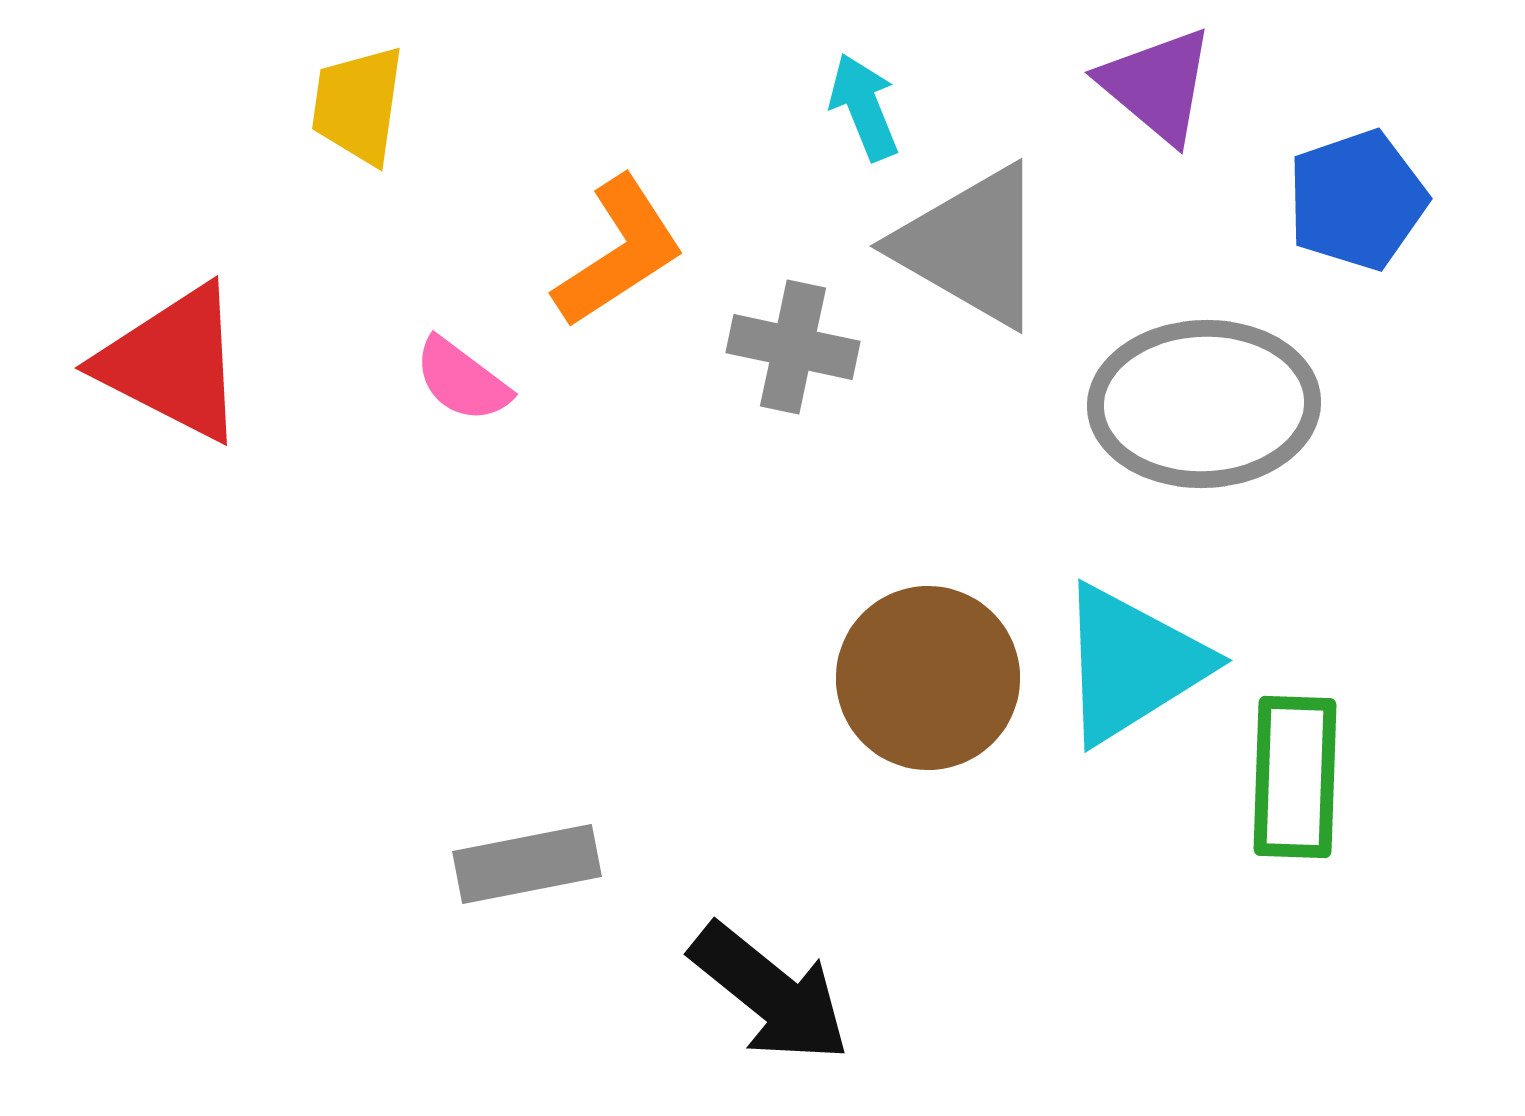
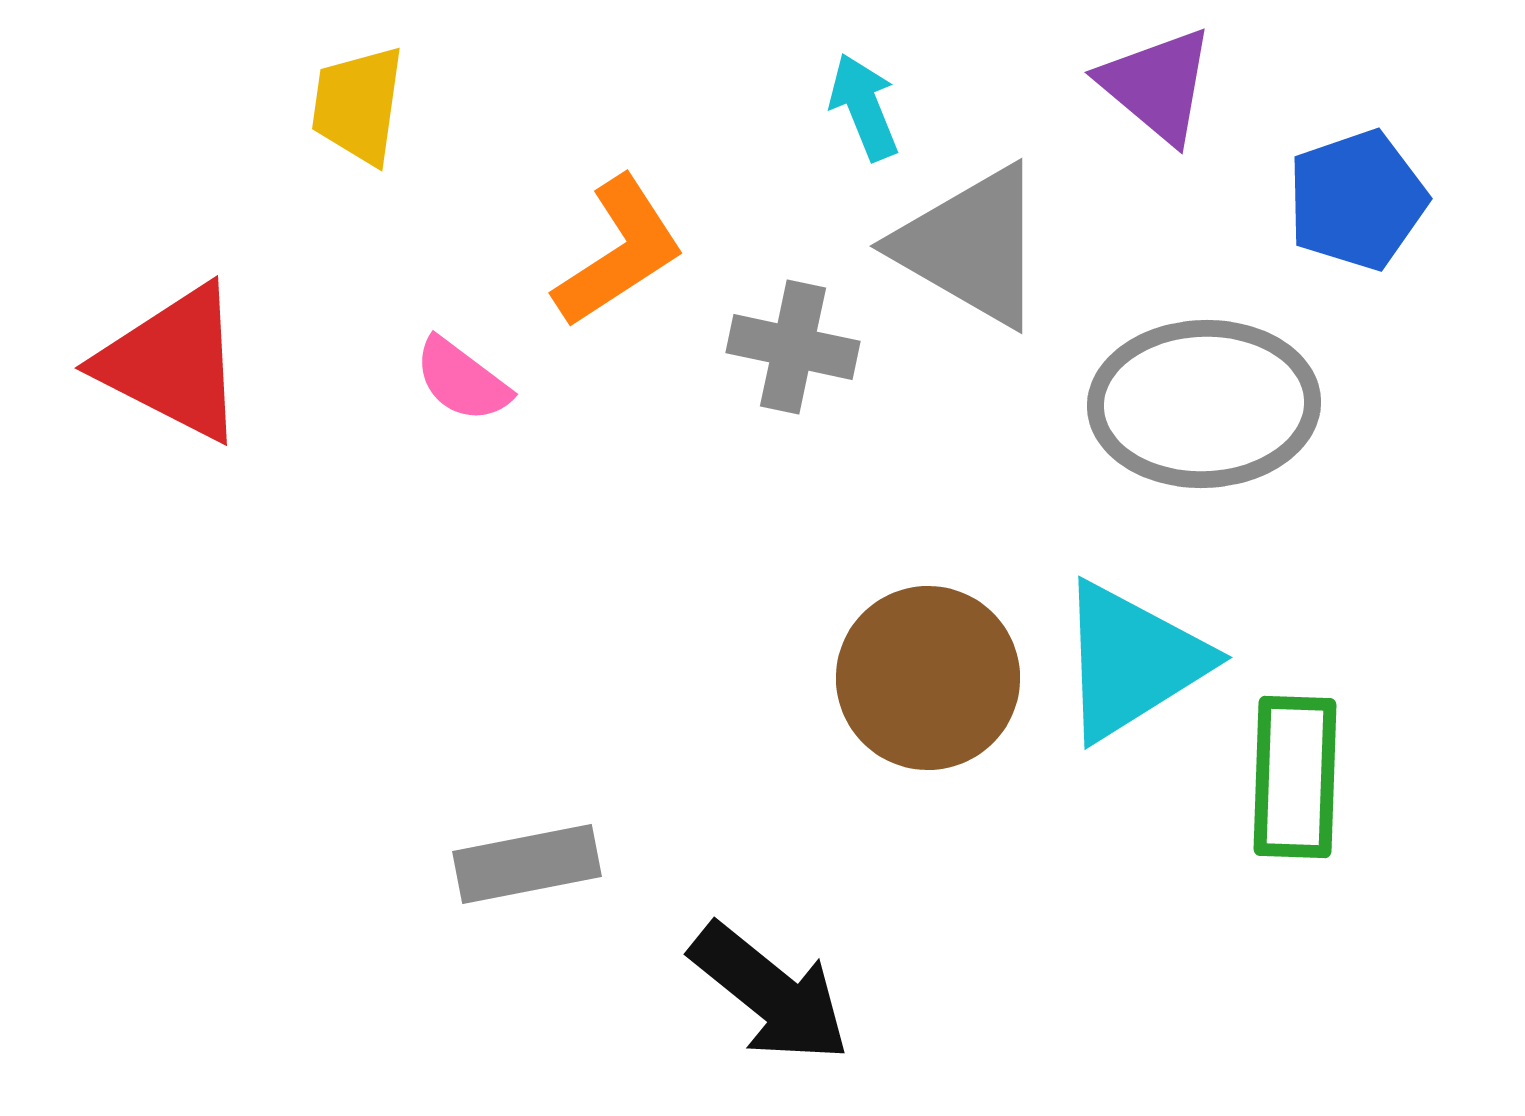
cyan triangle: moved 3 px up
